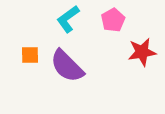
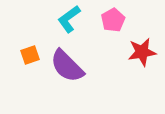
cyan L-shape: moved 1 px right
orange square: rotated 18 degrees counterclockwise
